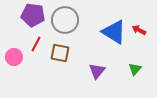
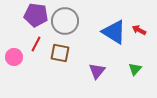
purple pentagon: moved 3 px right
gray circle: moved 1 px down
